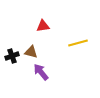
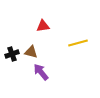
black cross: moved 2 px up
